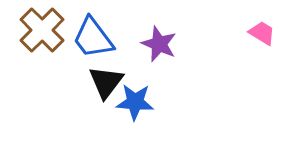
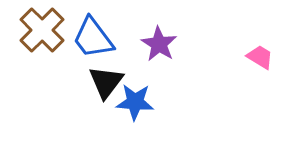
pink trapezoid: moved 2 px left, 24 px down
purple star: rotated 9 degrees clockwise
